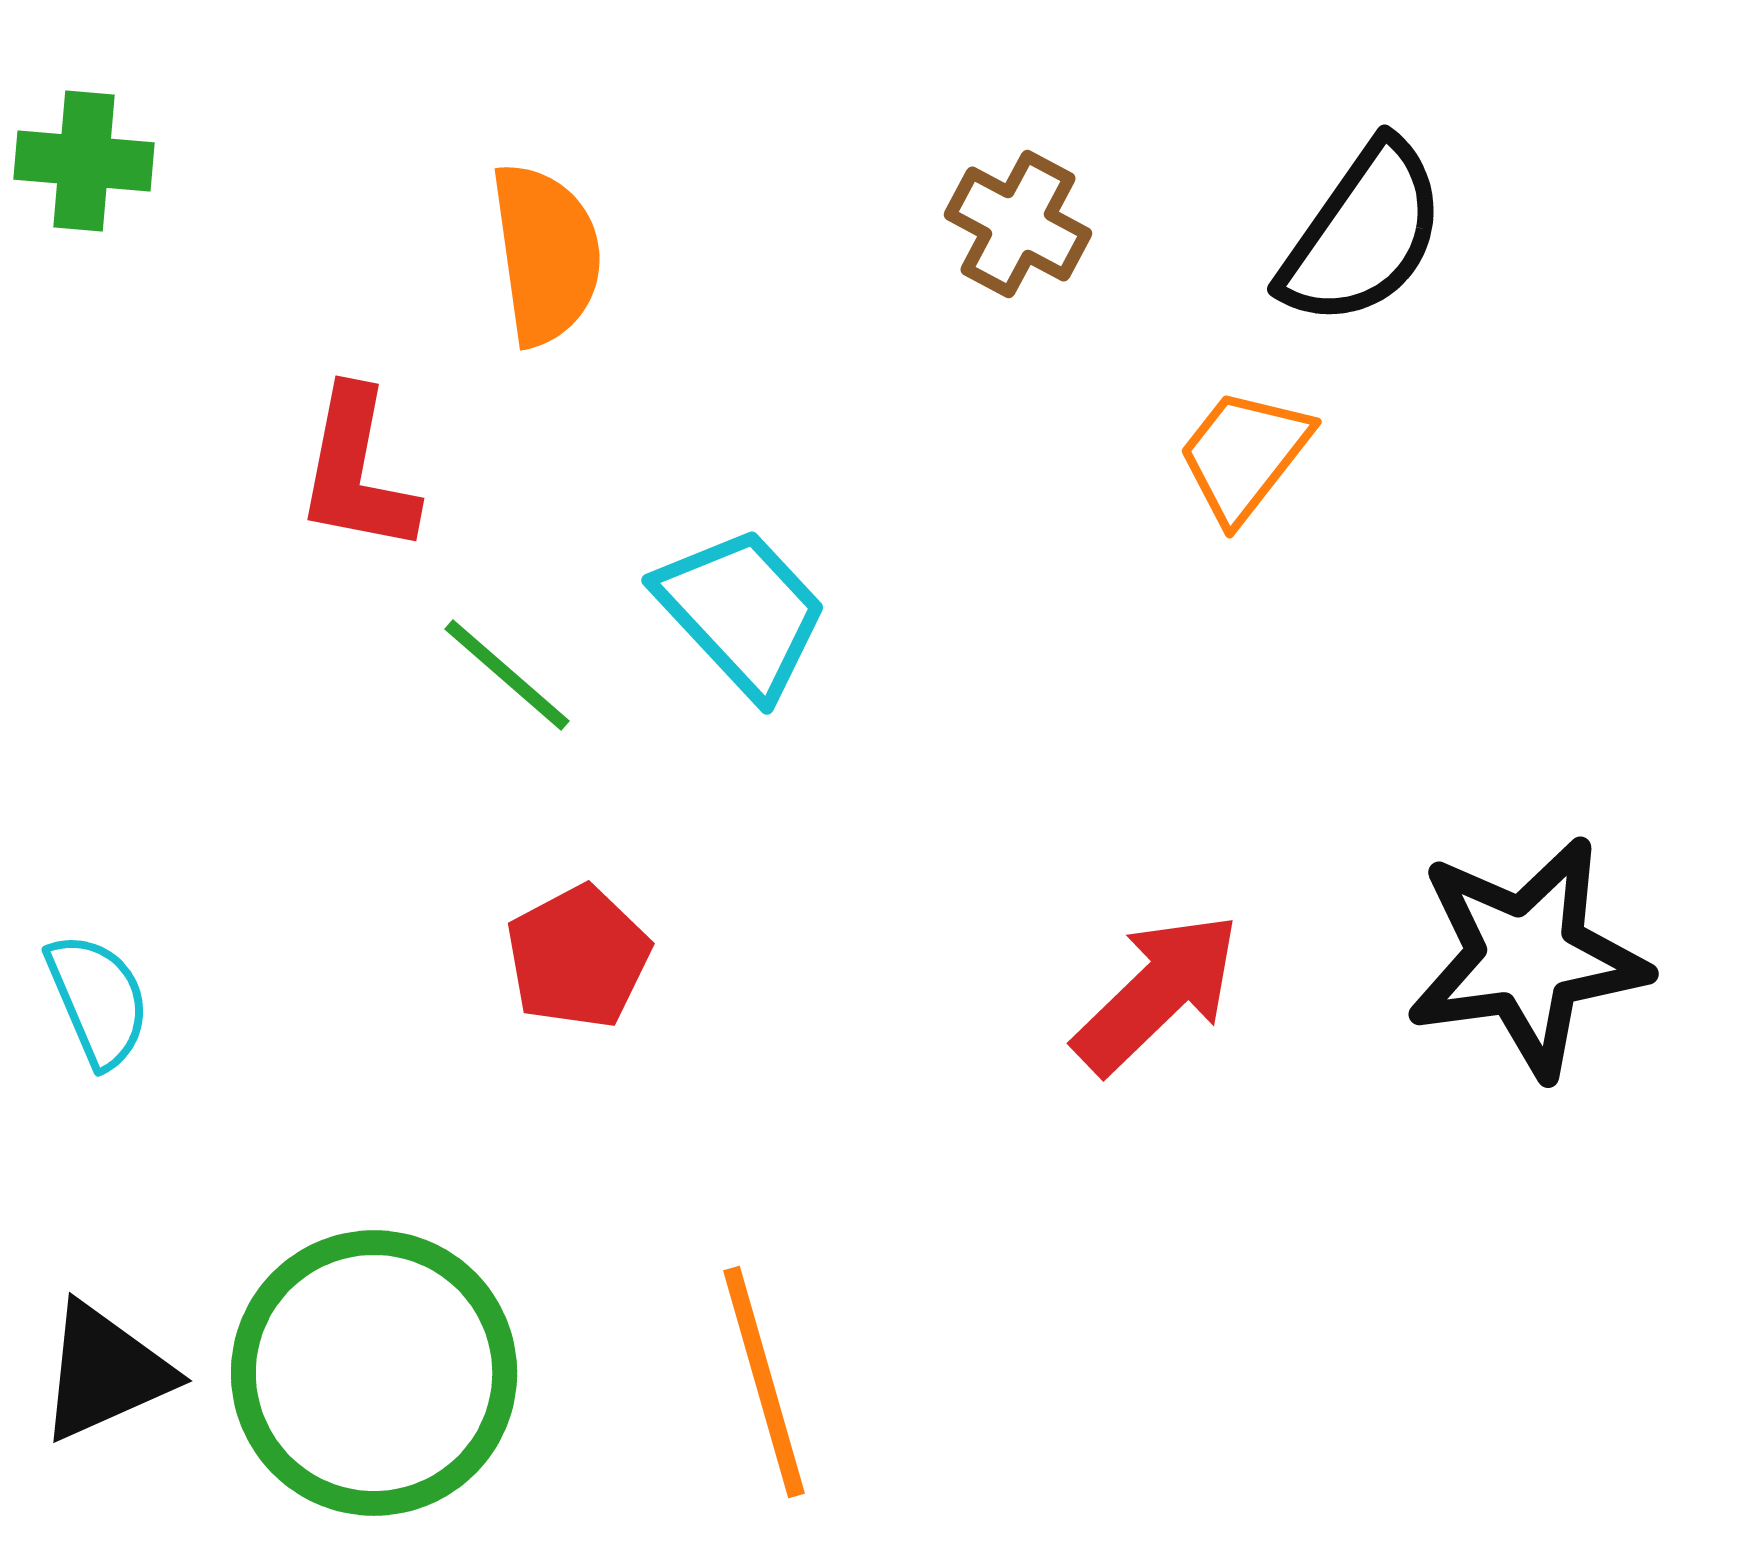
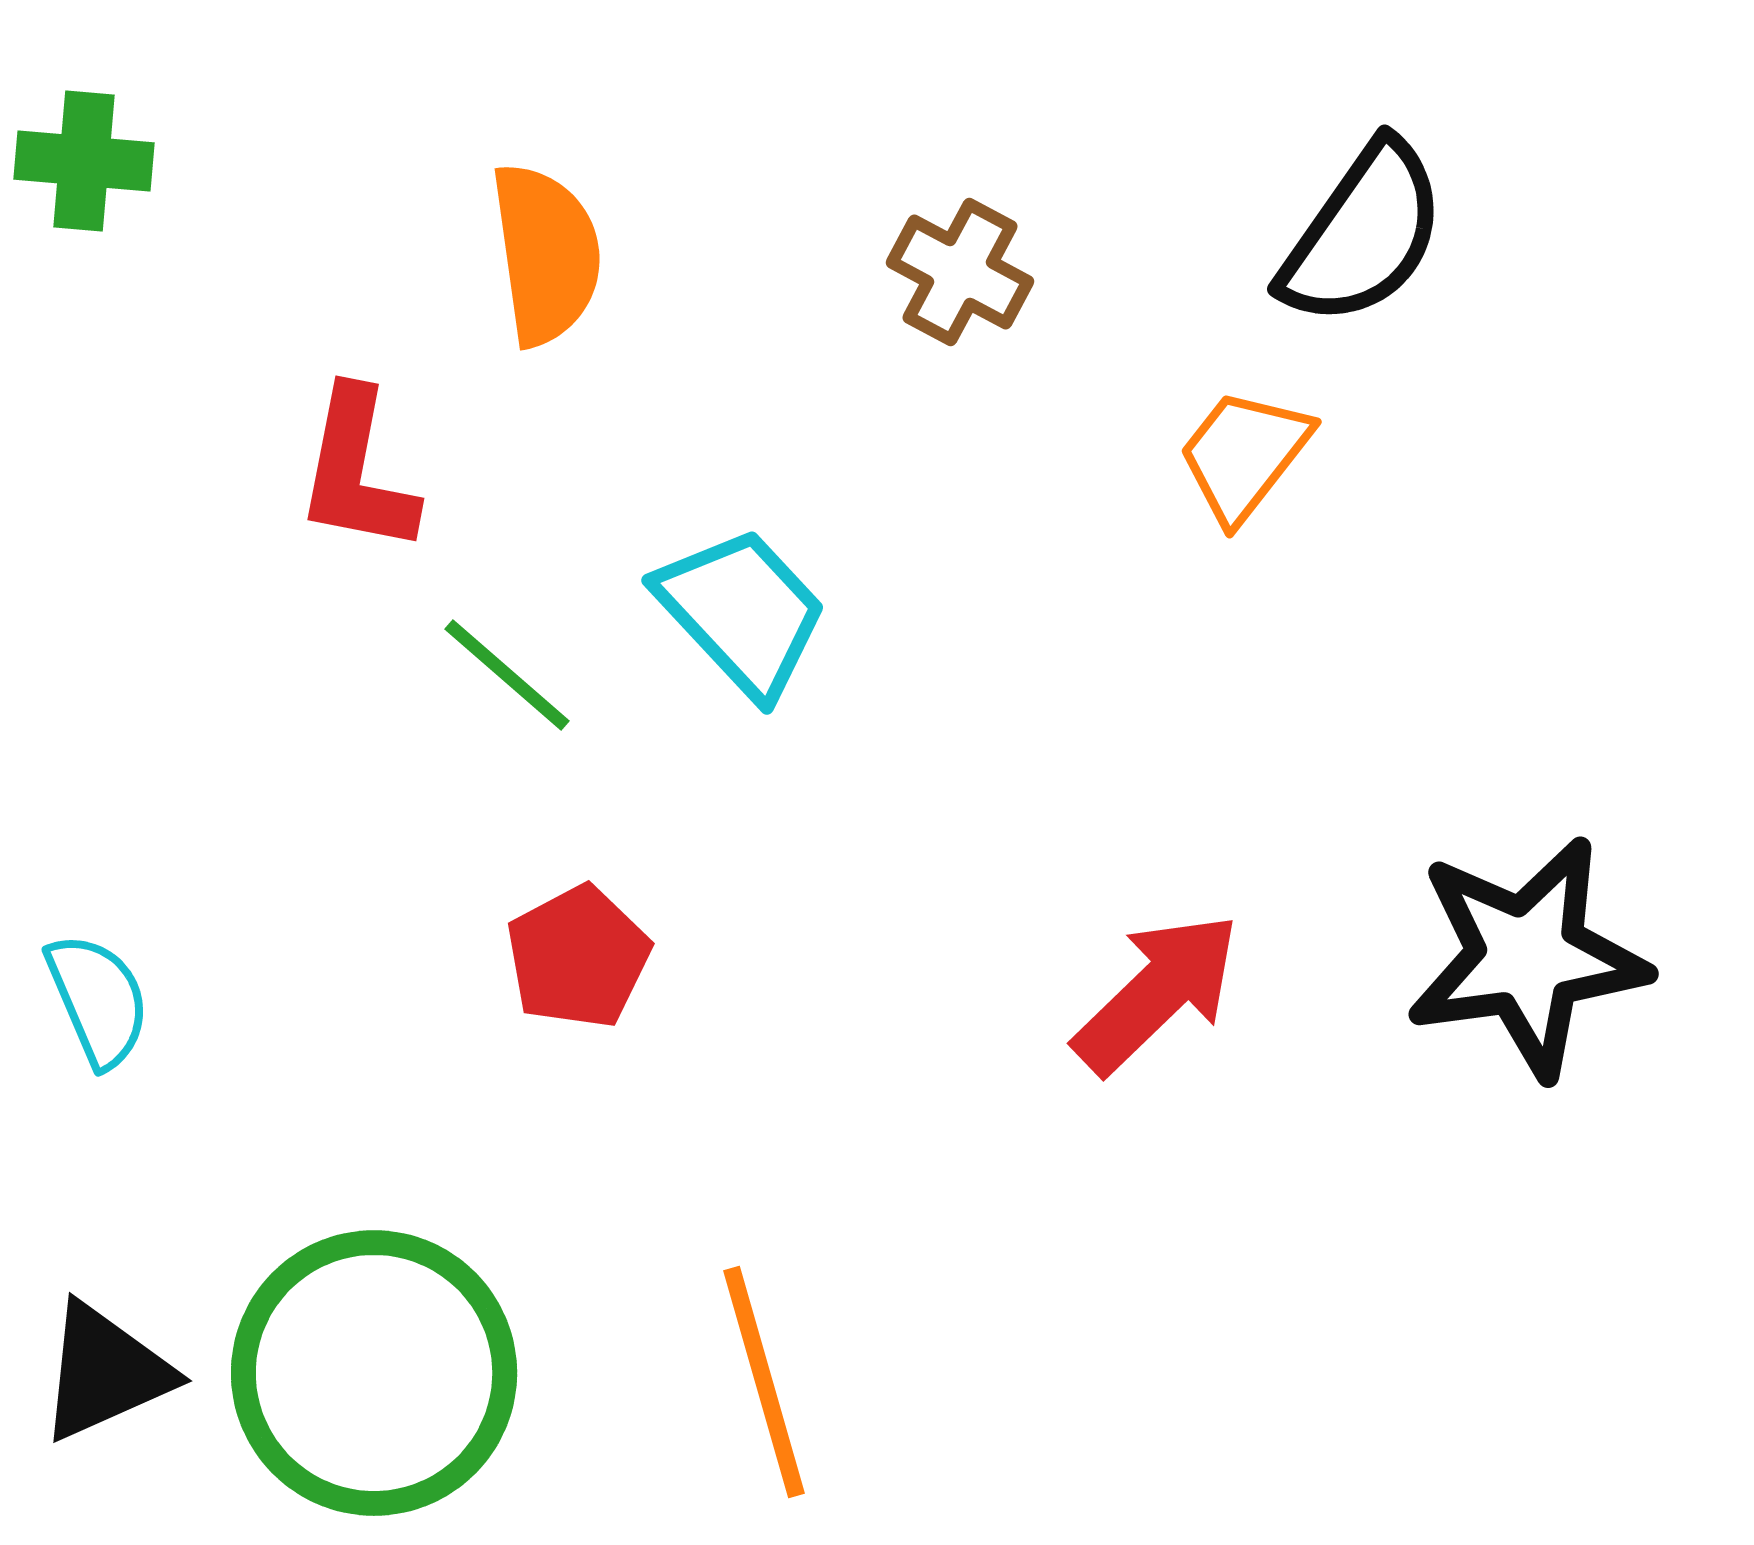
brown cross: moved 58 px left, 48 px down
